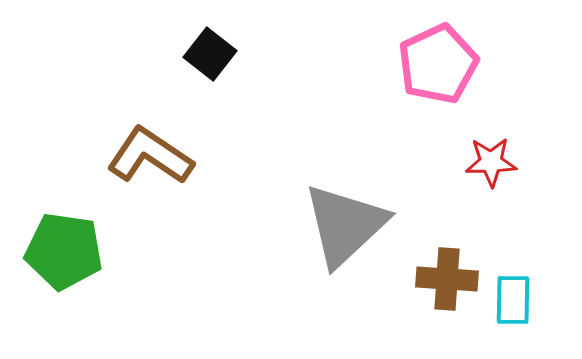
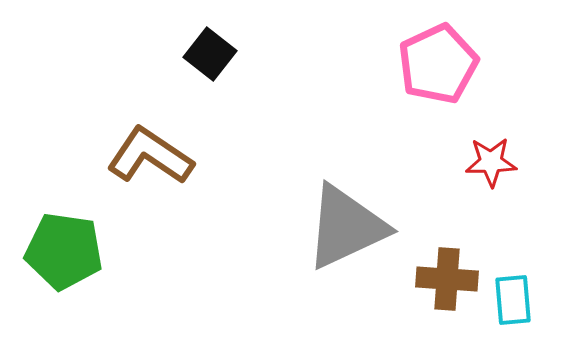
gray triangle: moved 1 px right, 2 px down; rotated 18 degrees clockwise
cyan rectangle: rotated 6 degrees counterclockwise
